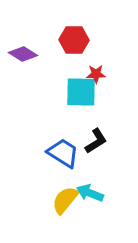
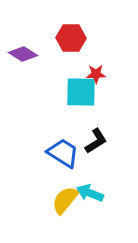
red hexagon: moved 3 px left, 2 px up
